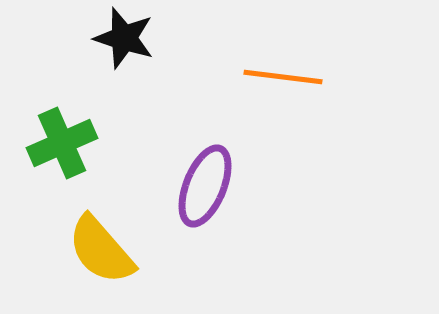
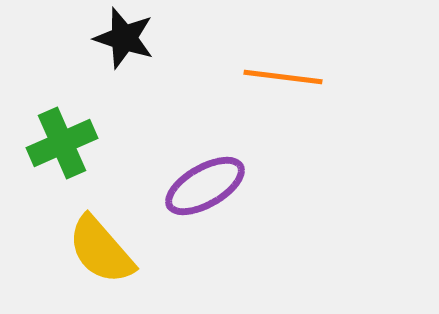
purple ellipse: rotated 38 degrees clockwise
